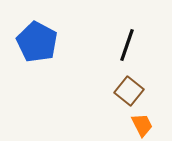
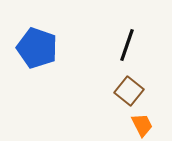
blue pentagon: moved 6 px down; rotated 9 degrees counterclockwise
